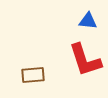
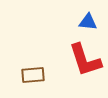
blue triangle: moved 1 px down
